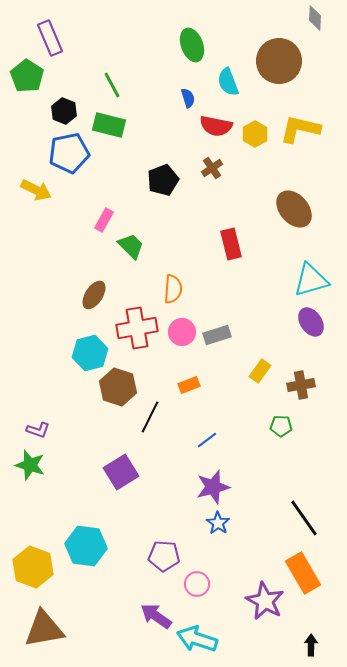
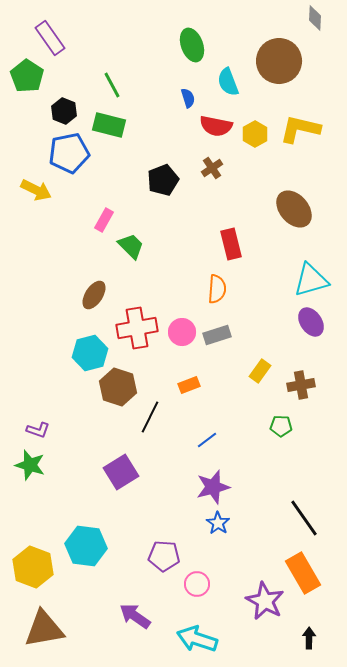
purple rectangle at (50, 38): rotated 12 degrees counterclockwise
orange semicircle at (173, 289): moved 44 px right
purple arrow at (156, 616): moved 21 px left
black arrow at (311, 645): moved 2 px left, 7 px up
